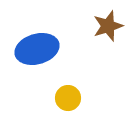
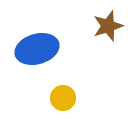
yellow circle: moved 5 px left
